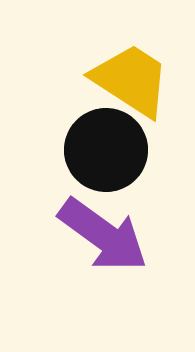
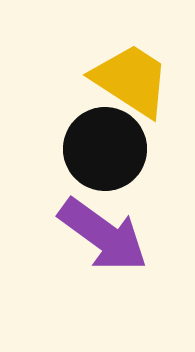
black circle: moved 1 px left, 1 px up
